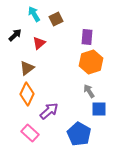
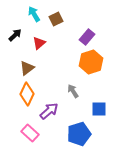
purple rectangle: rotated 35 degrees clockwise
gray arrow: moved 16 px left
blue pentagon: rotated 25 degrees clockwise
